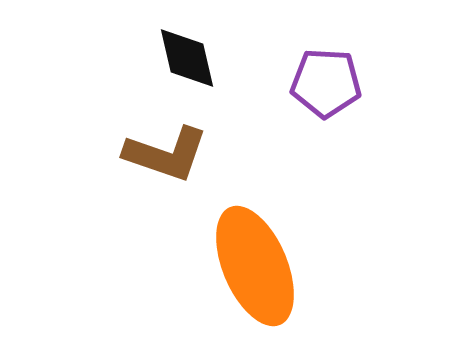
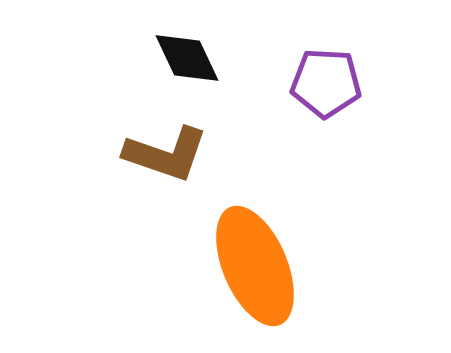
black diamond: rotated 12 degrees counterclockwise
